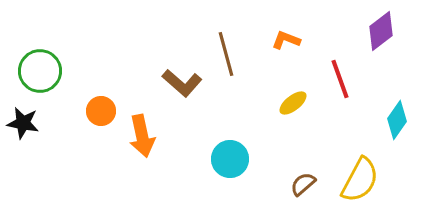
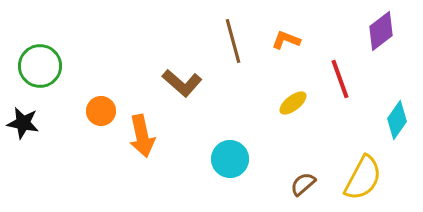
brown line: moved 7 px right, 13 px up
green circle: moved 5 px up
yellow semicircle: moved 3 px right, 2 px up
